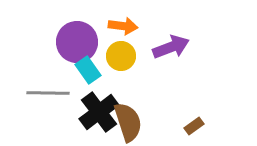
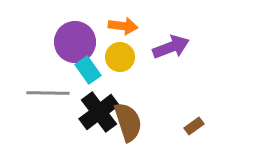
purple circle: moved 2 px left
yellow circle: moved 1 px left, 1 px down
